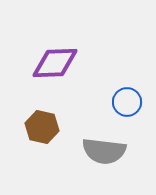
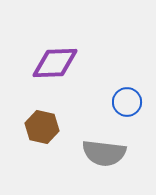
gray semicircle: moved 2 px down
